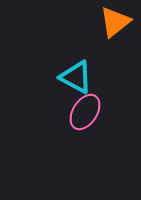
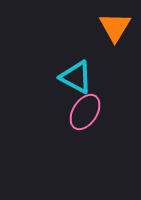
orange triangle: moved 5 px down; rotated 20 degrees counterclockwise
